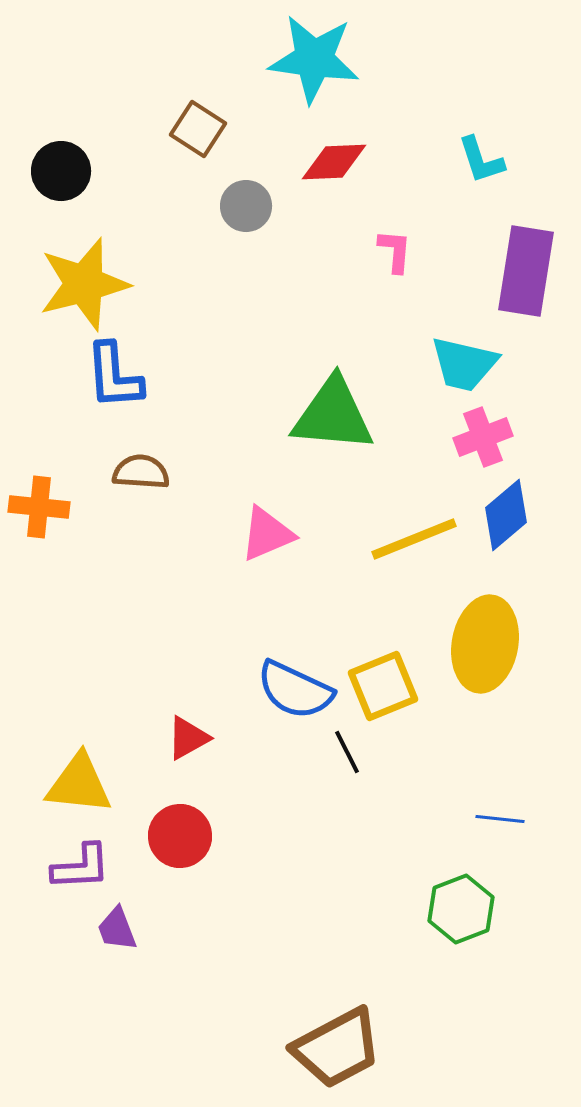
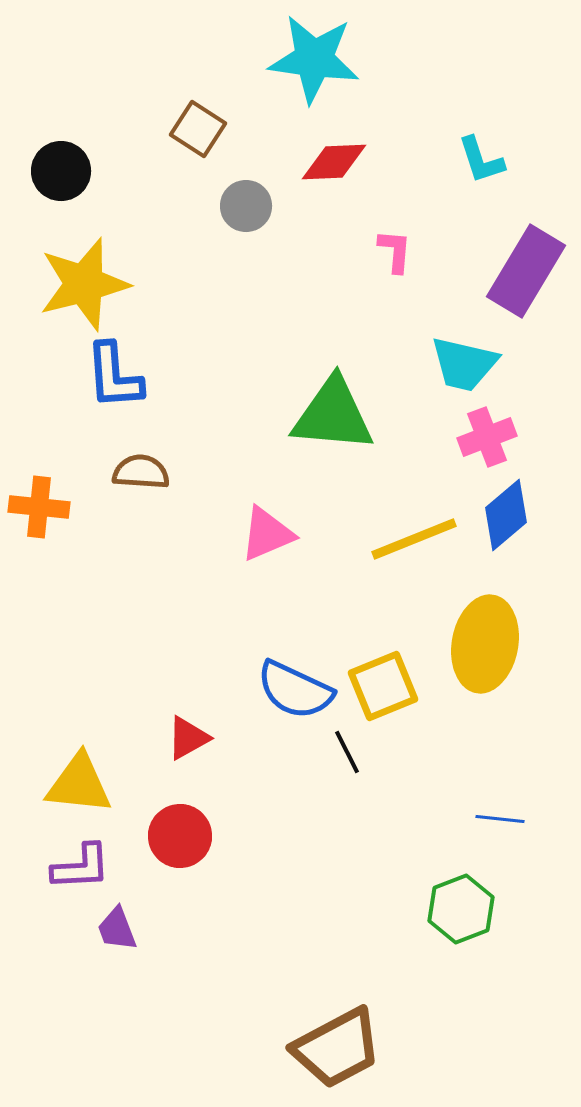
purple rectangle: rotated 22 degrees clockwise
pink cross: moved 4 px right
